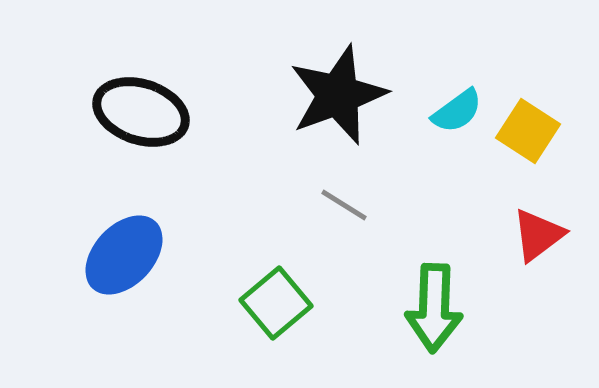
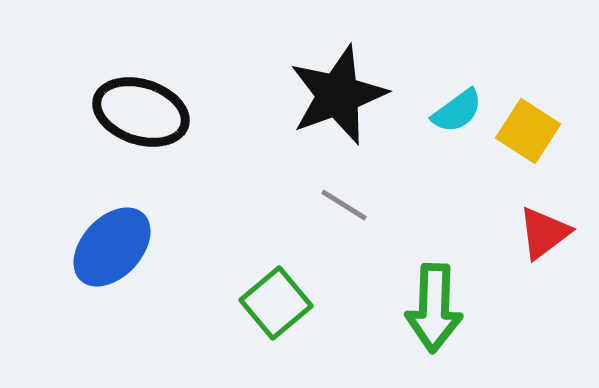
red triangle: moved 6 px right, 2 px up
blue ellipse: moved 12 px left, 8 px up
